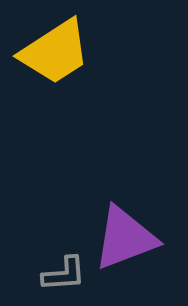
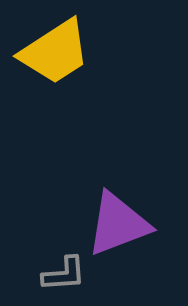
purple triangle: moved 7 px left, 14 px up
